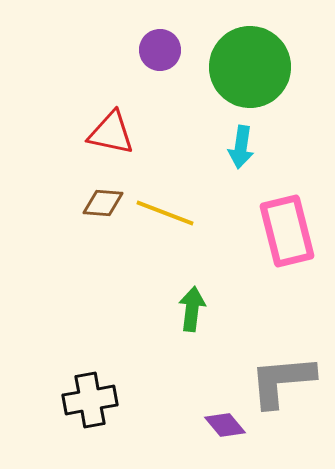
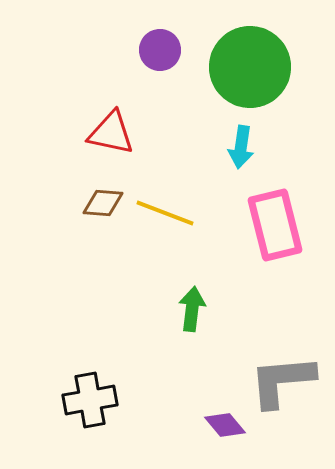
pink rectangle: moved 12 px left, 6 px up
